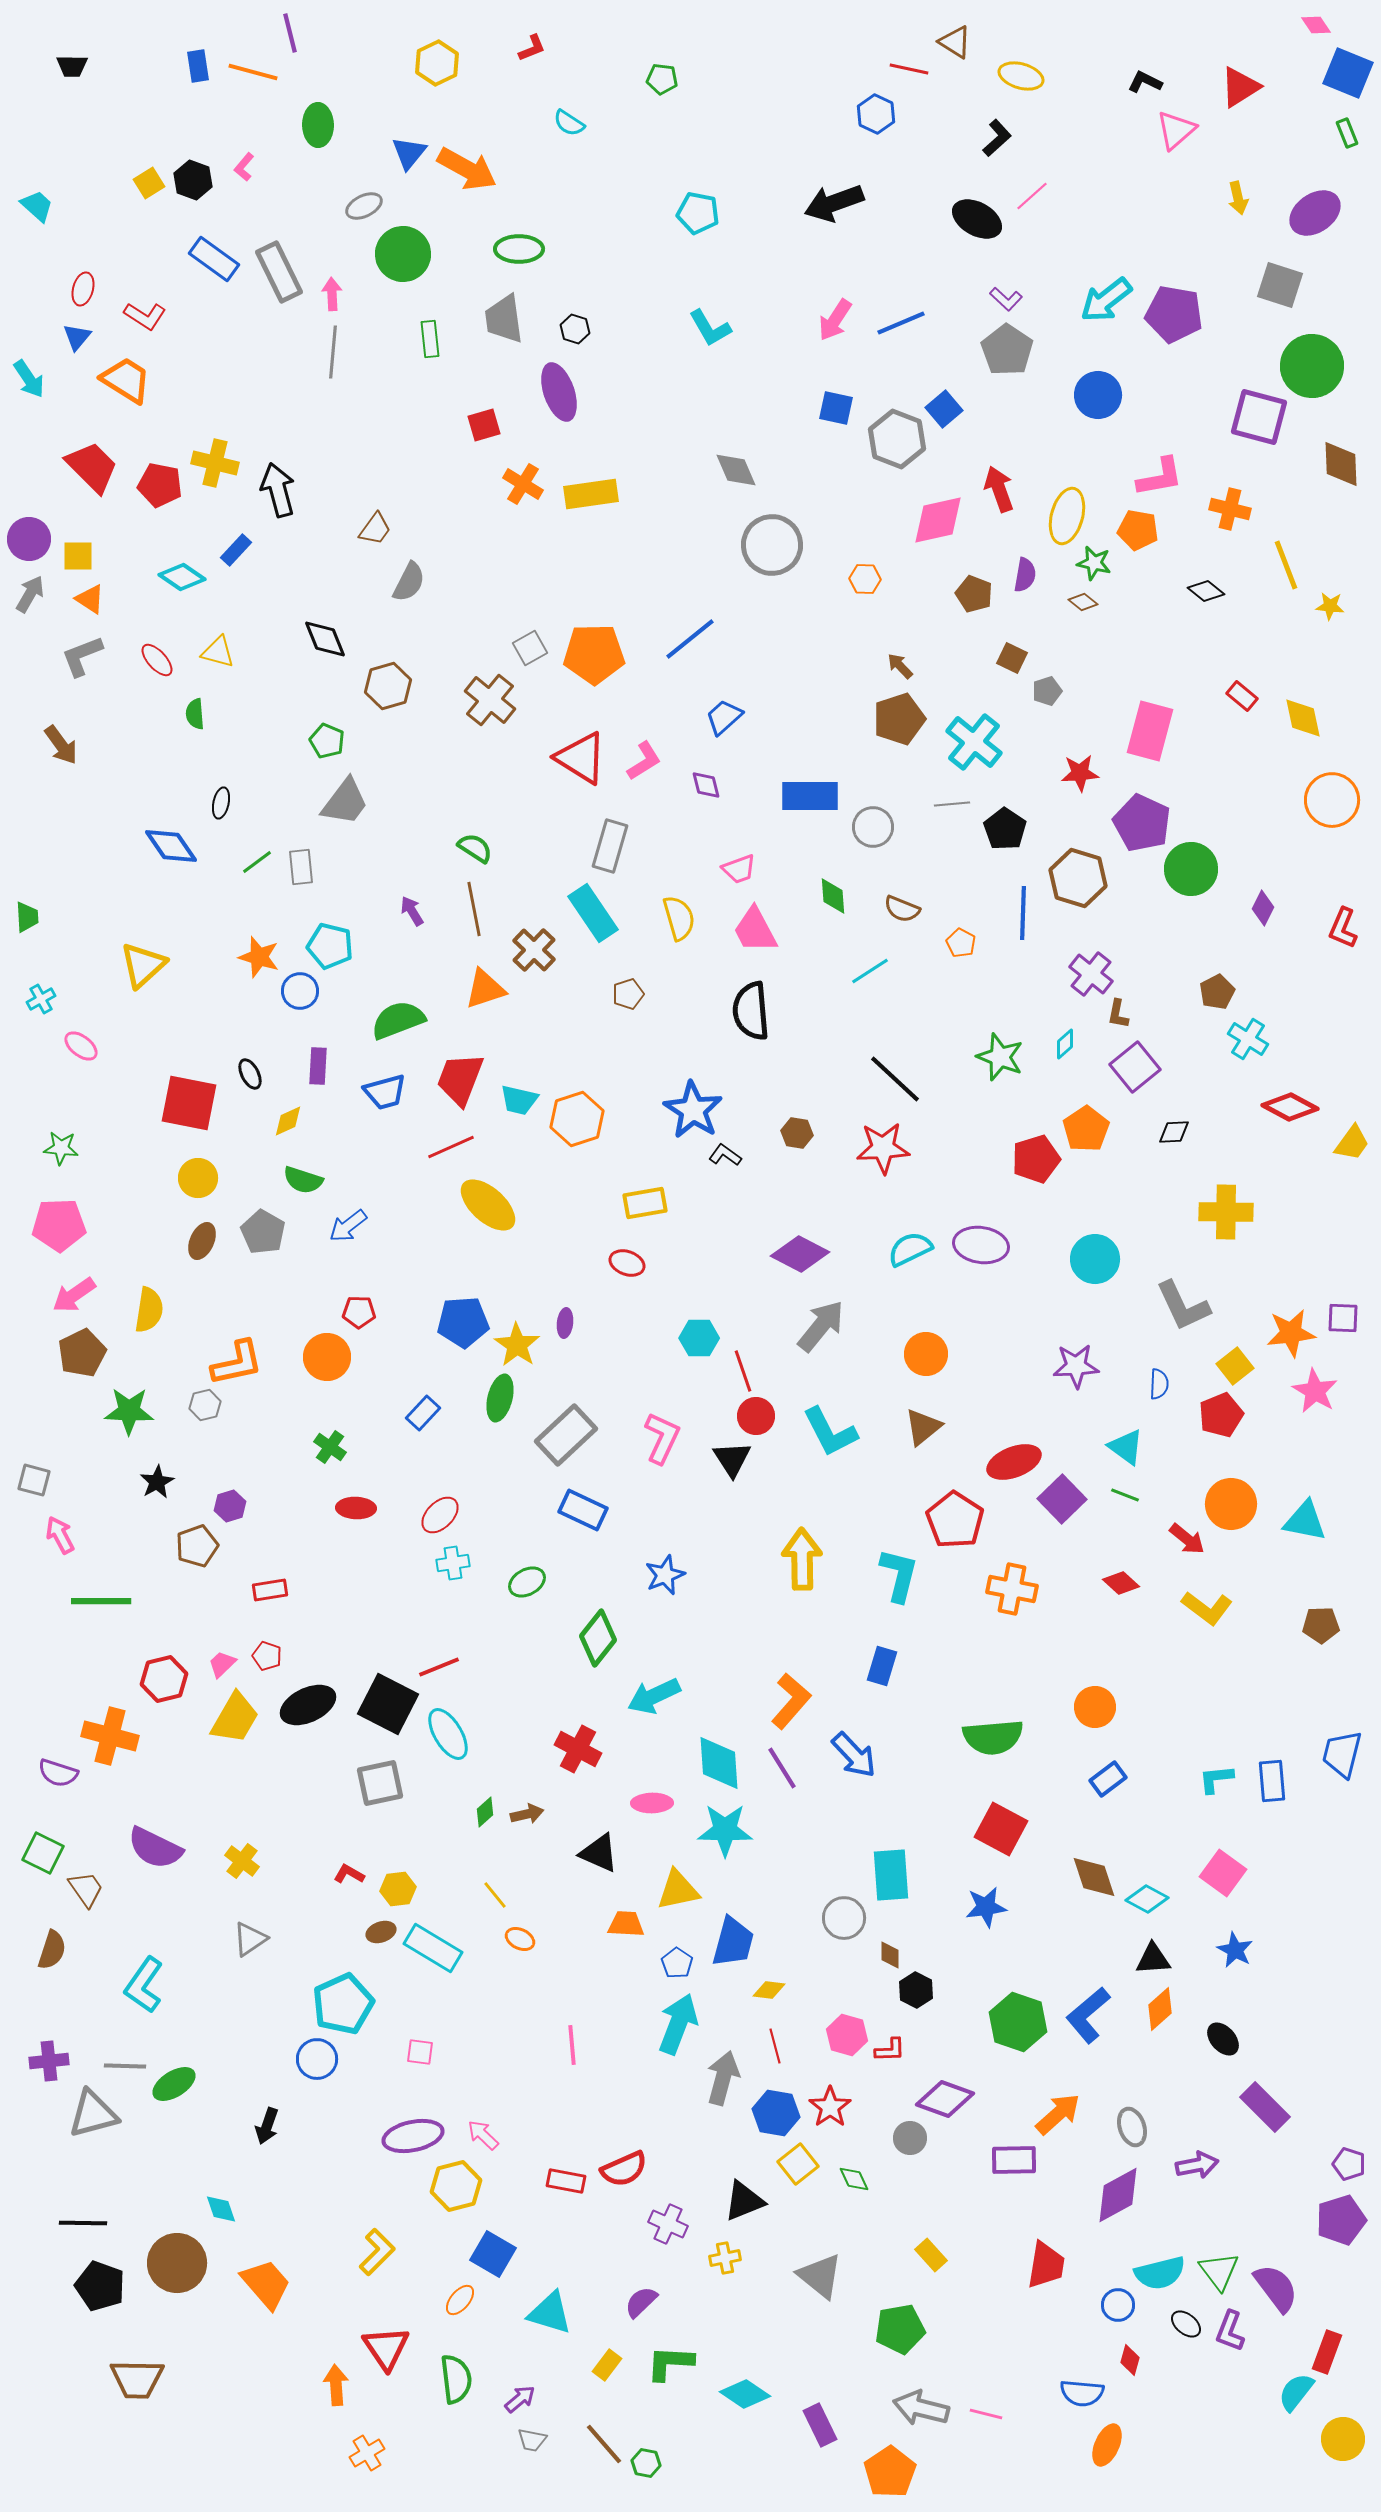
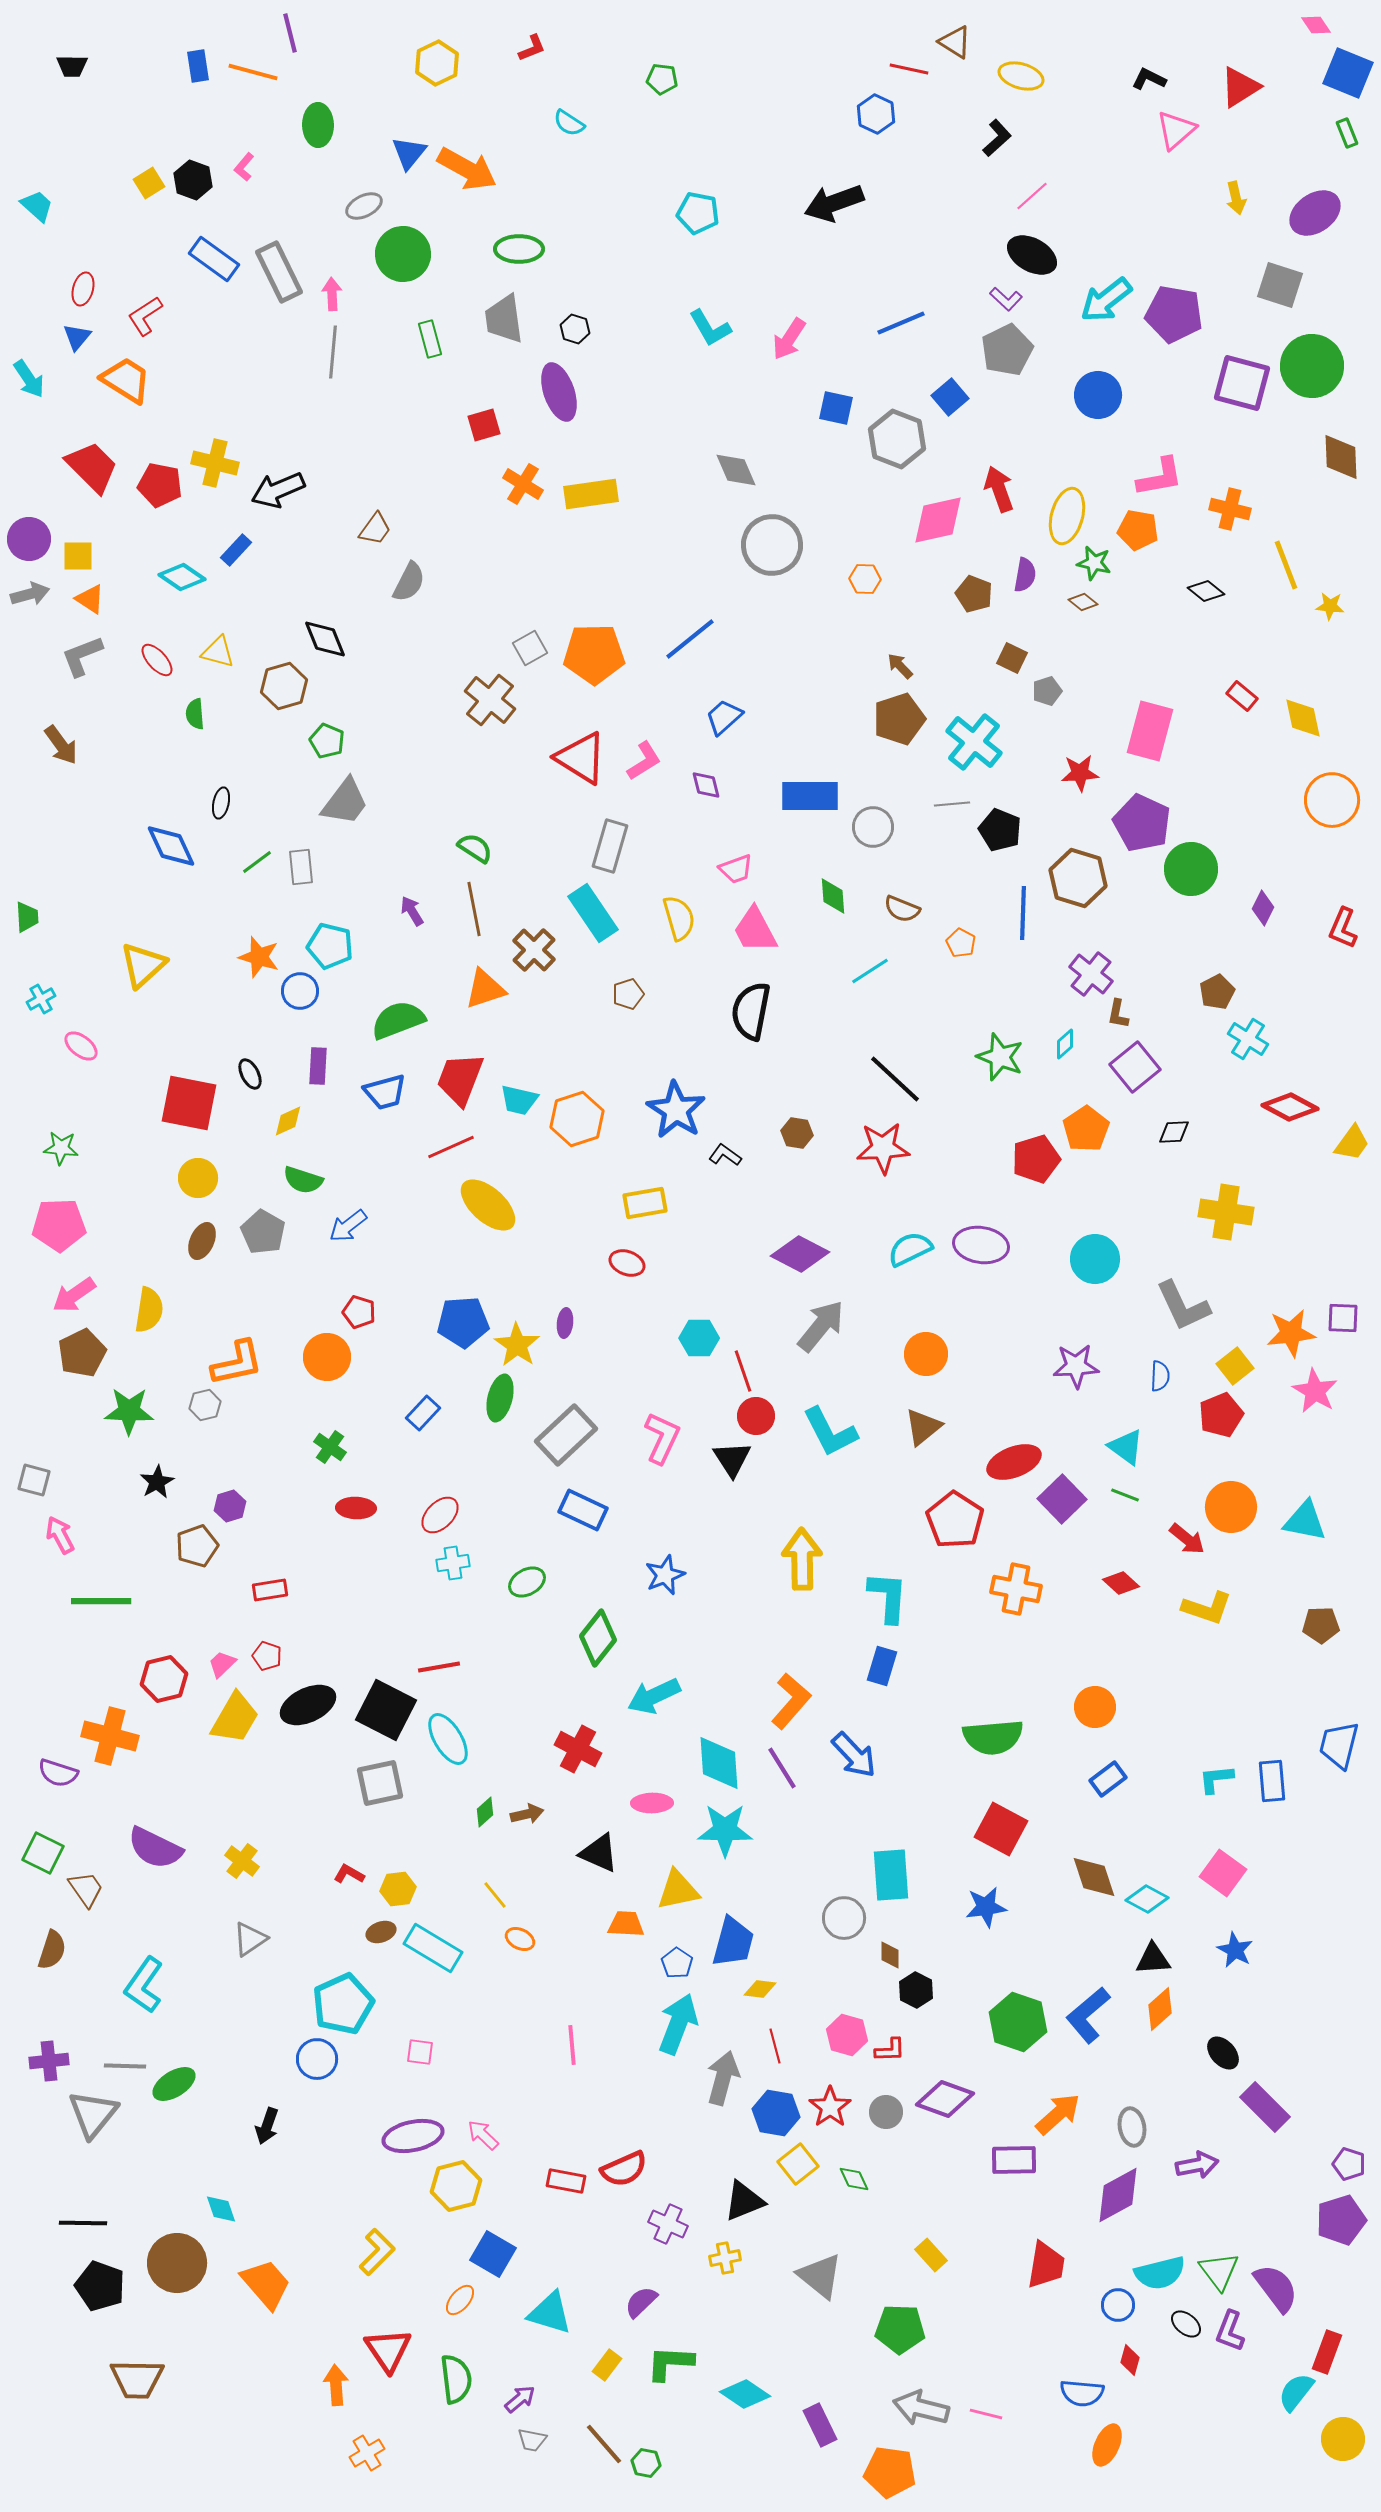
black L-shape at (1145, 82): moved 4 px right, 3 px up
yellow arrow at (1238, 198): moved 2 px left
black ellipse at (977, 219): moved 55 px right, 36 px down
red L-shape at (145, 316): rotated 114 degrees clockwise
pink arrow at (835, 320): moved 46 px left, 19 px down
green rectangle at (430, 339): rotated 9 degrees counterclockwise
gray pentagon at (1007, 350): rotated 12 degrees clockwise
blue square at (944, 409): moved 6 px right, 12 px up
purple square at (1259, 417): moved 17 px left, 34 px up
brown diamond at (1341, 464): moved 7 px up
black arrow at (278, 490): rotated 98 degrees counterclockwise
gray arrow at (30, 594): rotated 45 degrees clockwise
brown hexagon at (388, 686): moved 104 px left
black pentagon at (1005, 829): moved 5 px left, 1 px down; rotated 12 degrees counterclockwise
blue diamond at (171, 846): rotated 10 degrees clockwise
pink trapezoid at (739, 869): moved 3 px left
black semicircle at (751, 1011): rotated 16 degrees clockwise
blue star at (693, 1110): moved 17 px left
yellow cross at (1226, 1212): rotated 8 degrees clockwise
red pentagon at (359, 1312): rotated 16 degrees clockwise
blue semicircle at (1159, 1384): moved 1 px right, 8 px up
orange circle at (1231, 1504): moved 3 px down
cyan L-shape at (899, 1575): moved 11 px left, 22 px down; rotated 10 degrees counterclockwise
orange cross at (1012, 1589): moved 4 px right
yellow L-shape at (1207, 1608): rotated 18 degrees counterclockwise
red line at (439, 1667): rotated 12 degrees clockwise
black square at (388, 1704): moved 2 px left, 6 px down
cyan ellipse at (448, 1734): moved 5 px down
blue trapezoid at (1342, 1754): moved 3 px left, 9 px up
yellow diamond at (769, 1990): moved 9 px left, 1 px up
black ellipse at (1223, 2039): moved 14 px down
gray triangle at (93, 2114): rotated 36 degrees counterclockwise
gray ellipse at (1132, 2127): rotated 9 degrees clockwise
gray circle at (910, 2138): moved 24 px left, 26 px up
green pentagon at (900, 2329): rotated 12 degrees clockwise
red triangle at (386, 2348): moved 2 px right, 2 px down
orange pentagon at (890, 2472): rotated 30 degrees counterclockwise
